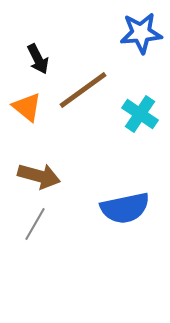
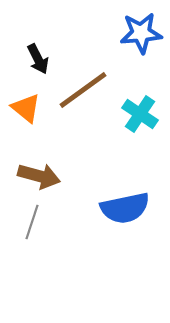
orange triangle: moved 1 px left, 1 px down
gray line: moved 3 px left, 2 px up; rotated 12 degrees counterclockwise
